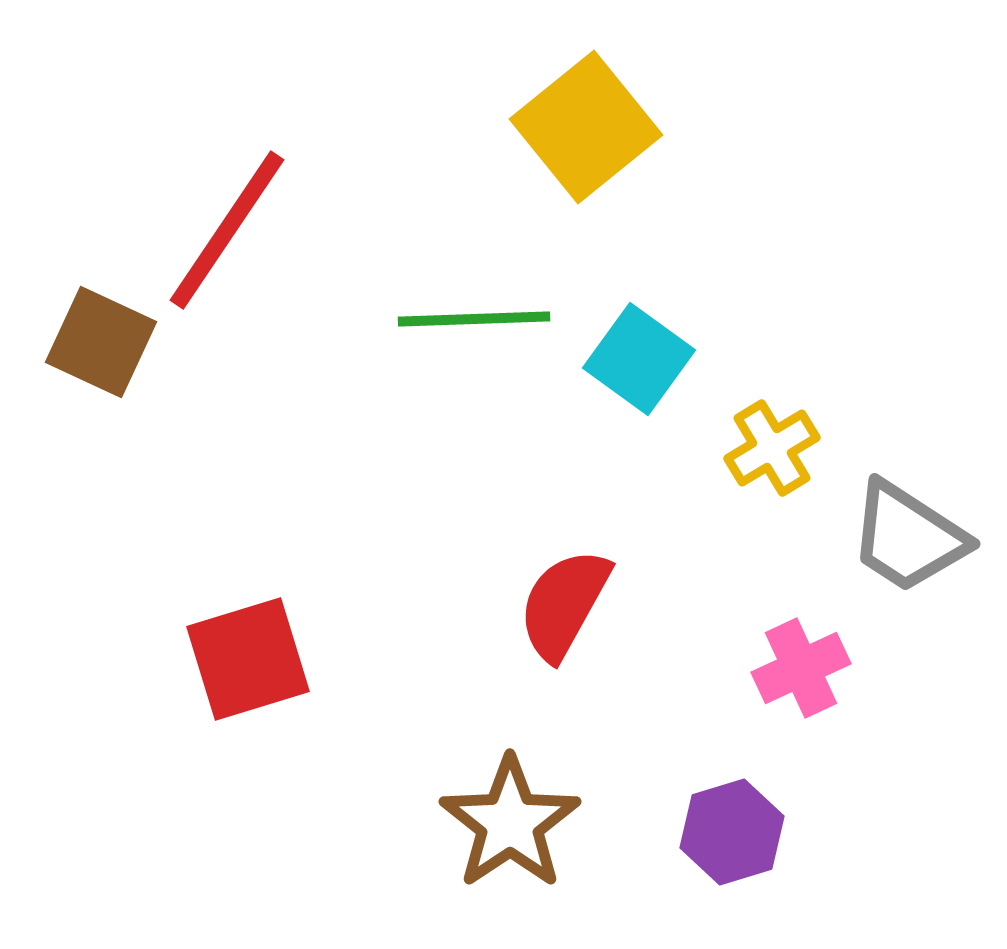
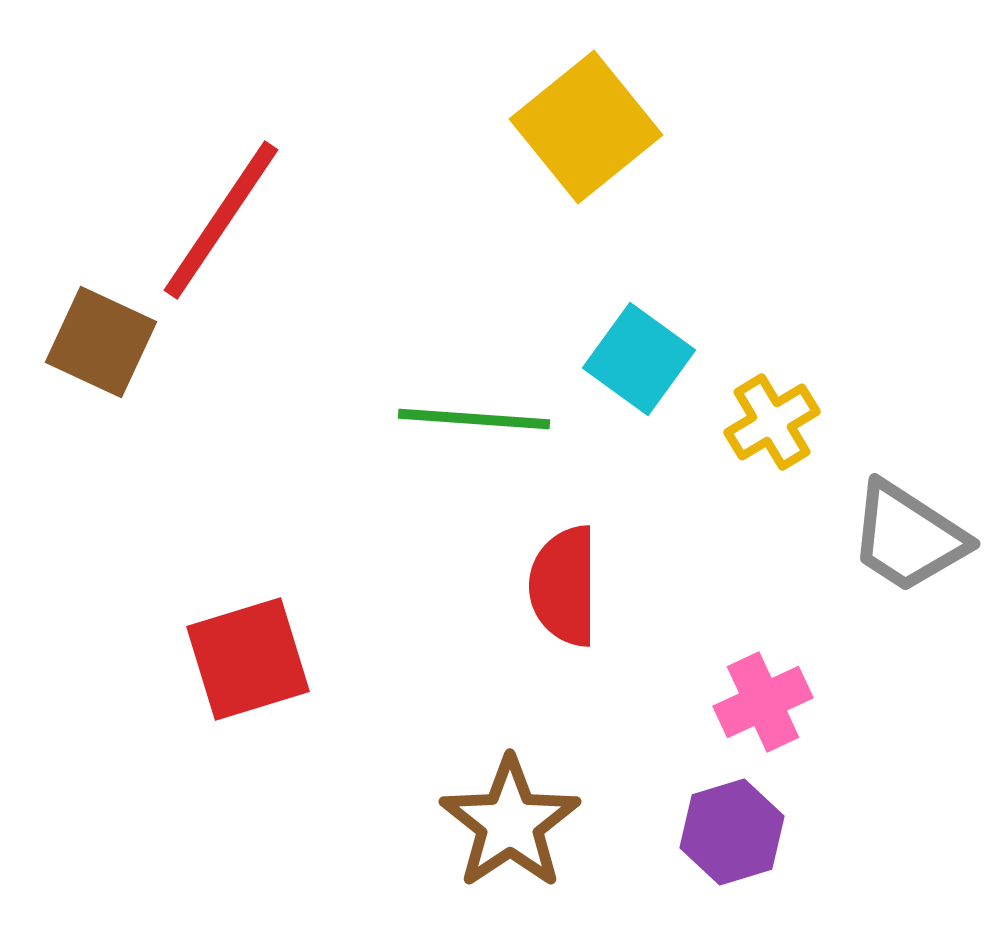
red line: moved 6 px left, 10 px up
green line: moved 100 px down; rotated 6 degrees clockwise
yellow cross: moved 26 px up
red semicircle: moved 18 px up; rotated 29 degrees counterclockwise
pink cross: moved 38 px left, 34 px down
